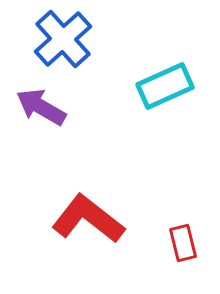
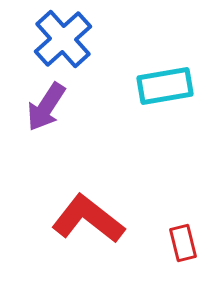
cyan rectangle: rotated 14 degrees clockwise
purple arrow: moved 5 px right; rotated 87 degrees counterclockwise
